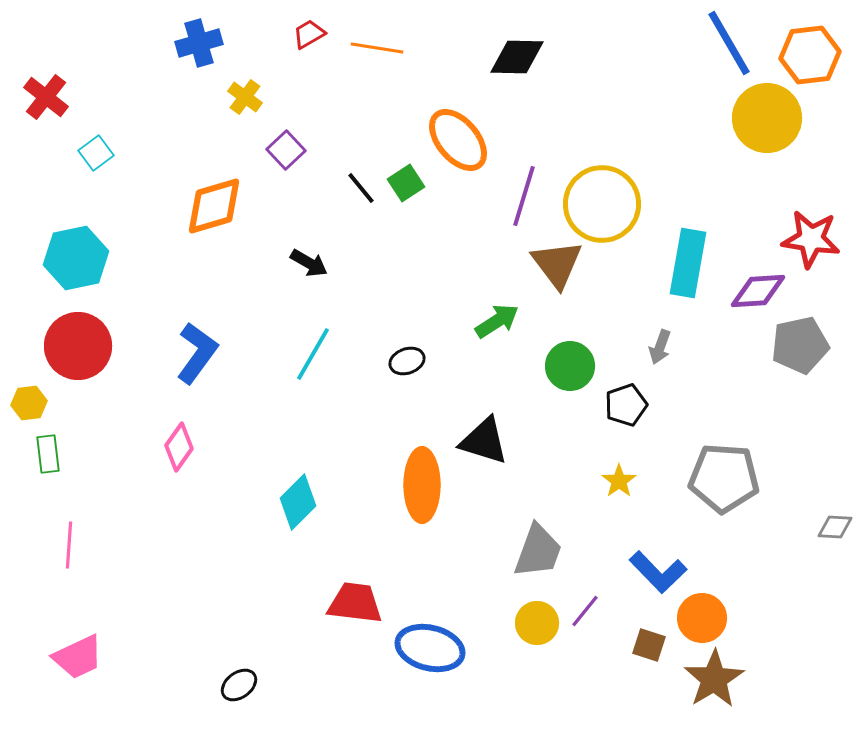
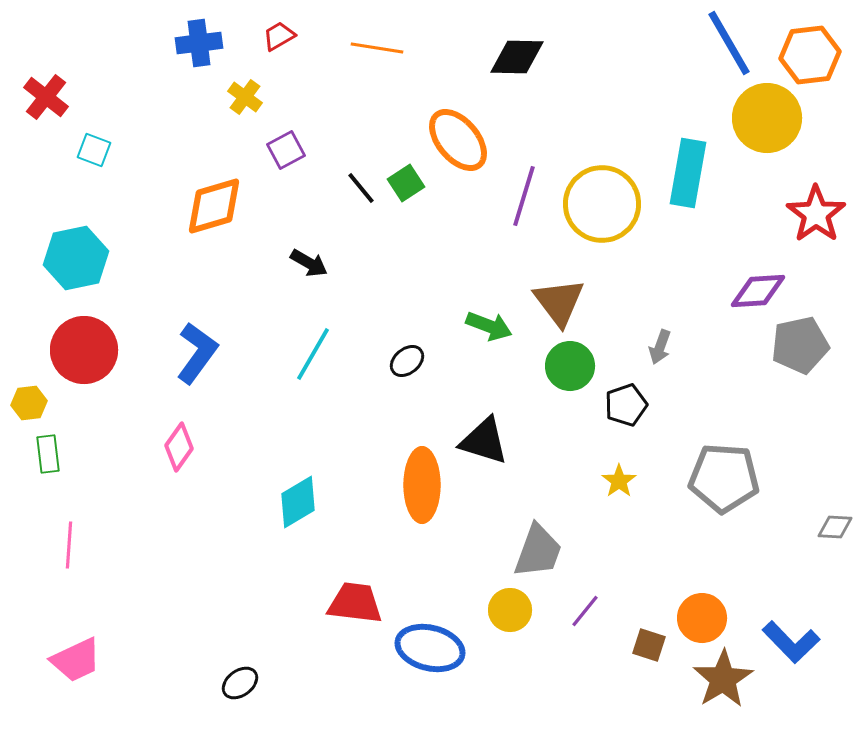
red trapezoid at (309, 34): moved 30 px left, 2 px down
blue cross at (199, 43): rotated 9 degrees clockwise
purple square at (286, 150): rotated 15 degrees clockwise
cyan square at (96, 153): moved 2 px left, 3 px up; rotated 32 degrees counterclockwise
red star at (811, 239): moved 5 px right, 25 px up; rotated 28 degrees clockwise
cyan rectangle at (688, 263): moved 90 px up
brown triangle at (557, 264): moved 2 px right, 38 px down
green arrow at (497, 321): moved 8 px left, 5 px down; rotated 54 degrees clockwise
red circle at (78, 346): moved 6 px right, 4 px down
black ellipse at (407, 361): rotated 20 degrees counterclockwise
cyan diamond at (298, 502): rotated 14 degrees clockwise
blue L-shape at (658, 572): moved 133 px right, 70 px down
yellow circle at (537, 623): moved 27 px left, 13 px up
pink trapezoid at (78, 657): moved 2 px left, 3 px down
brown star at (714, 679): moved 9 px right
black ellipse at (239, 685): moved 1 px right, 2 px up
